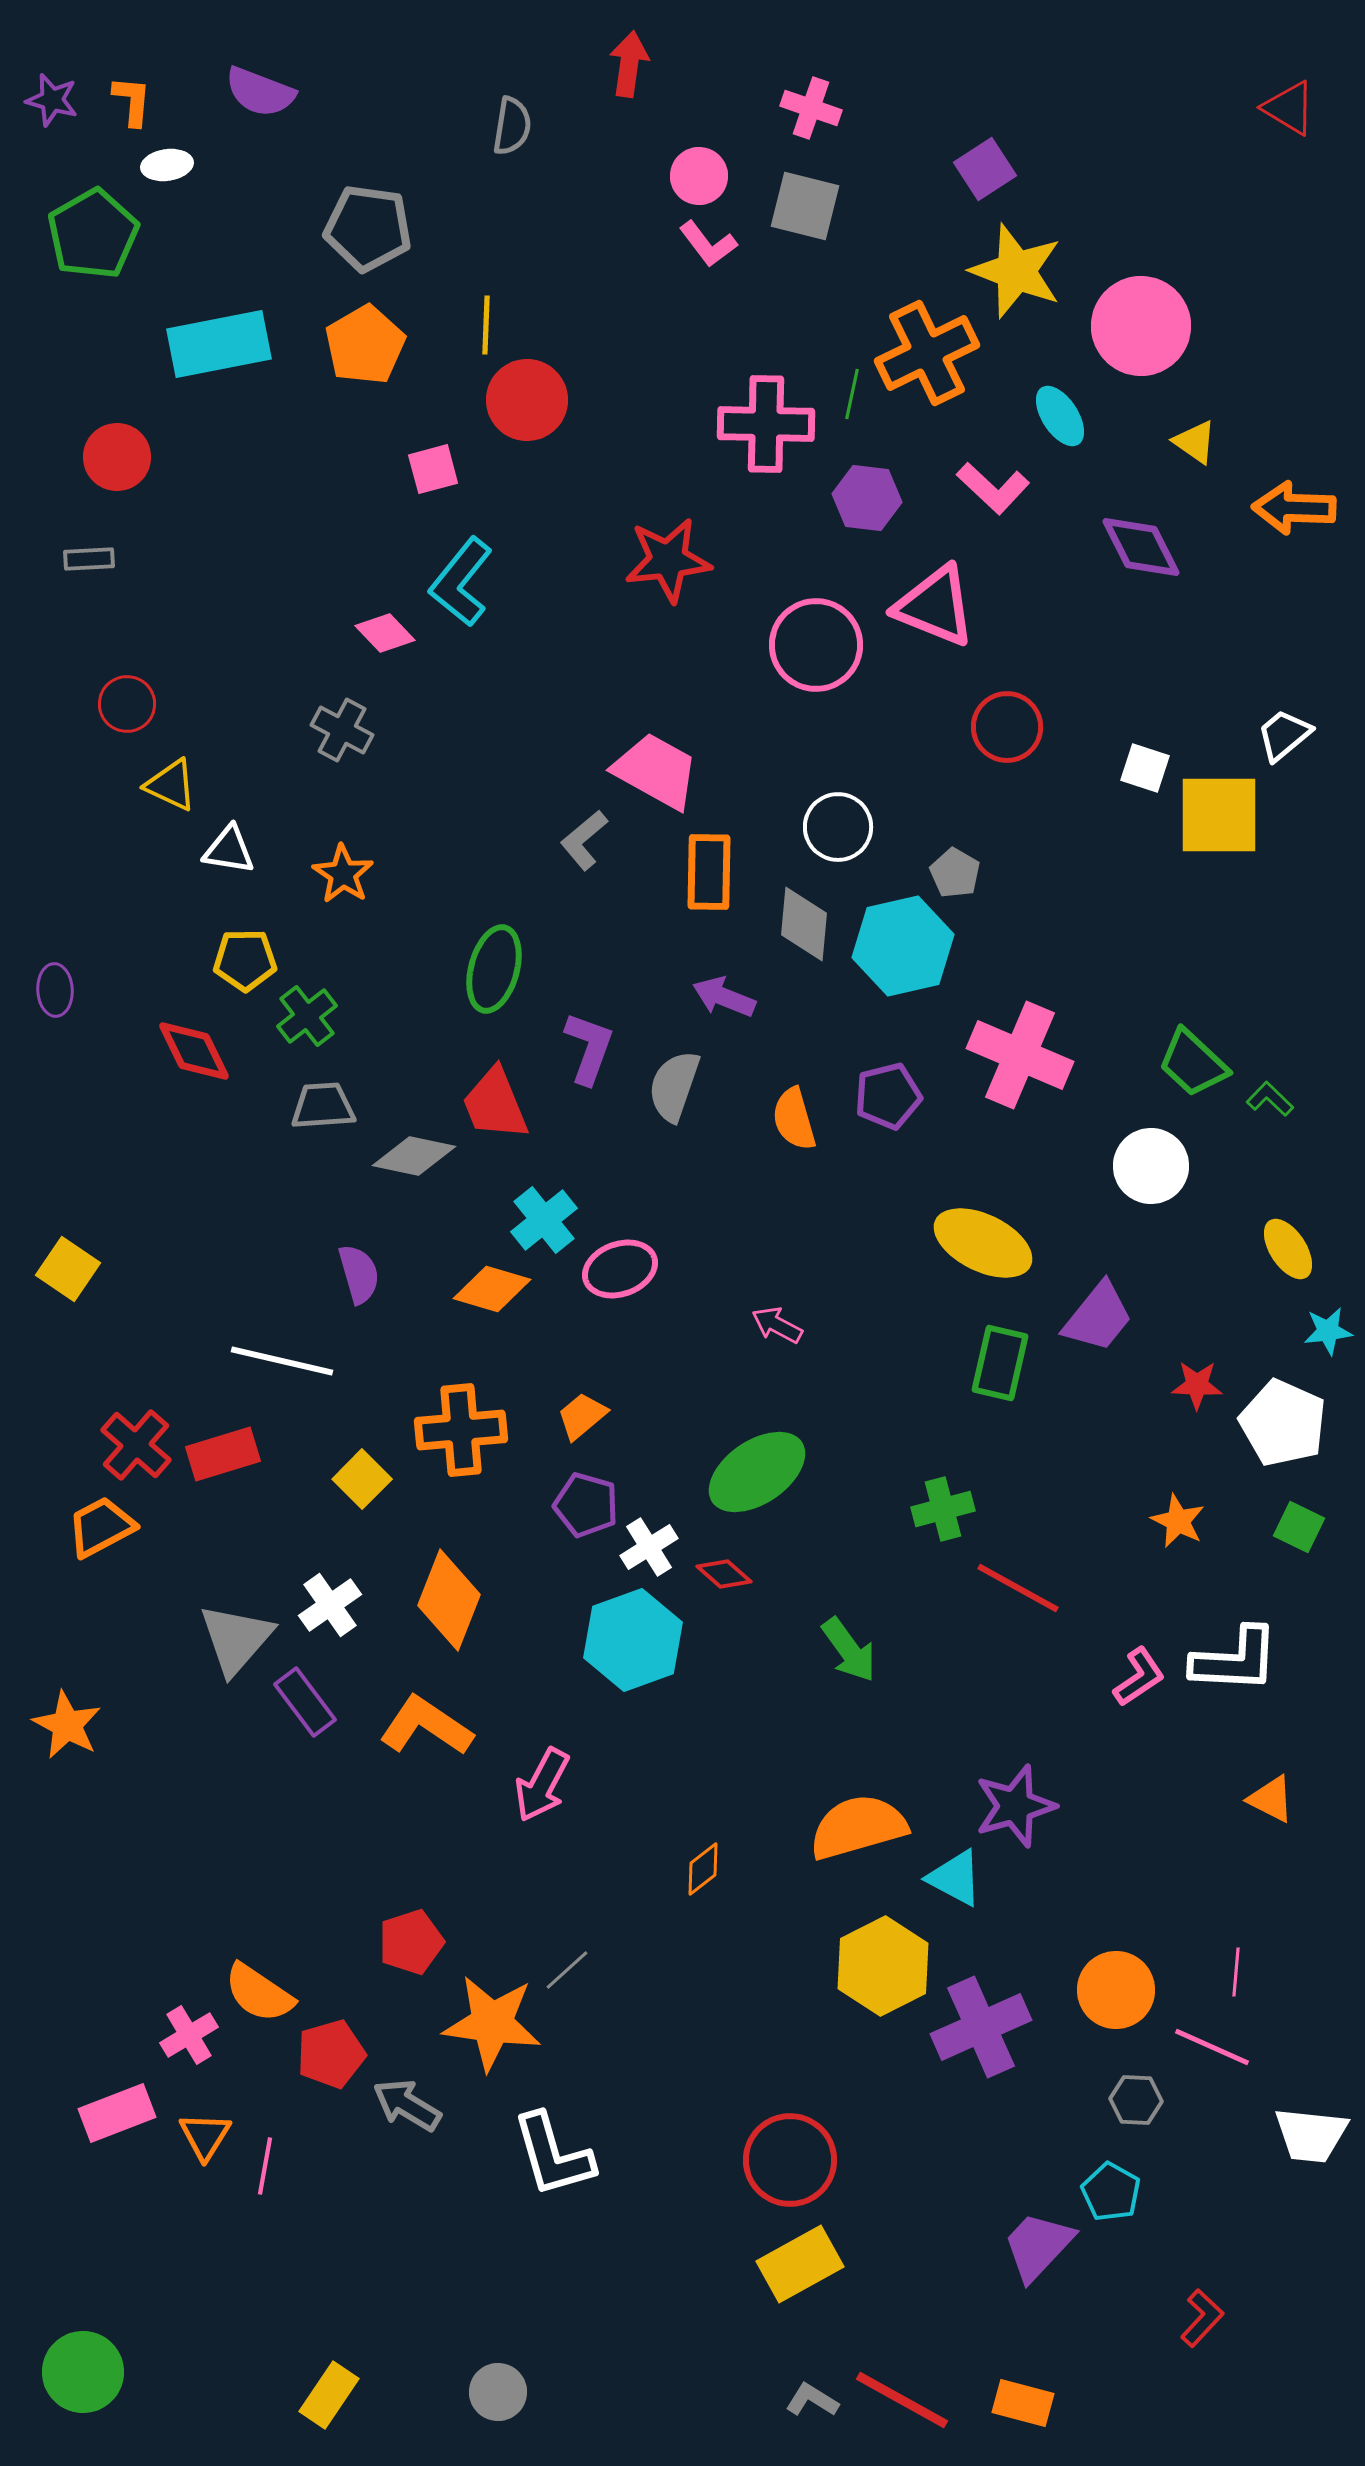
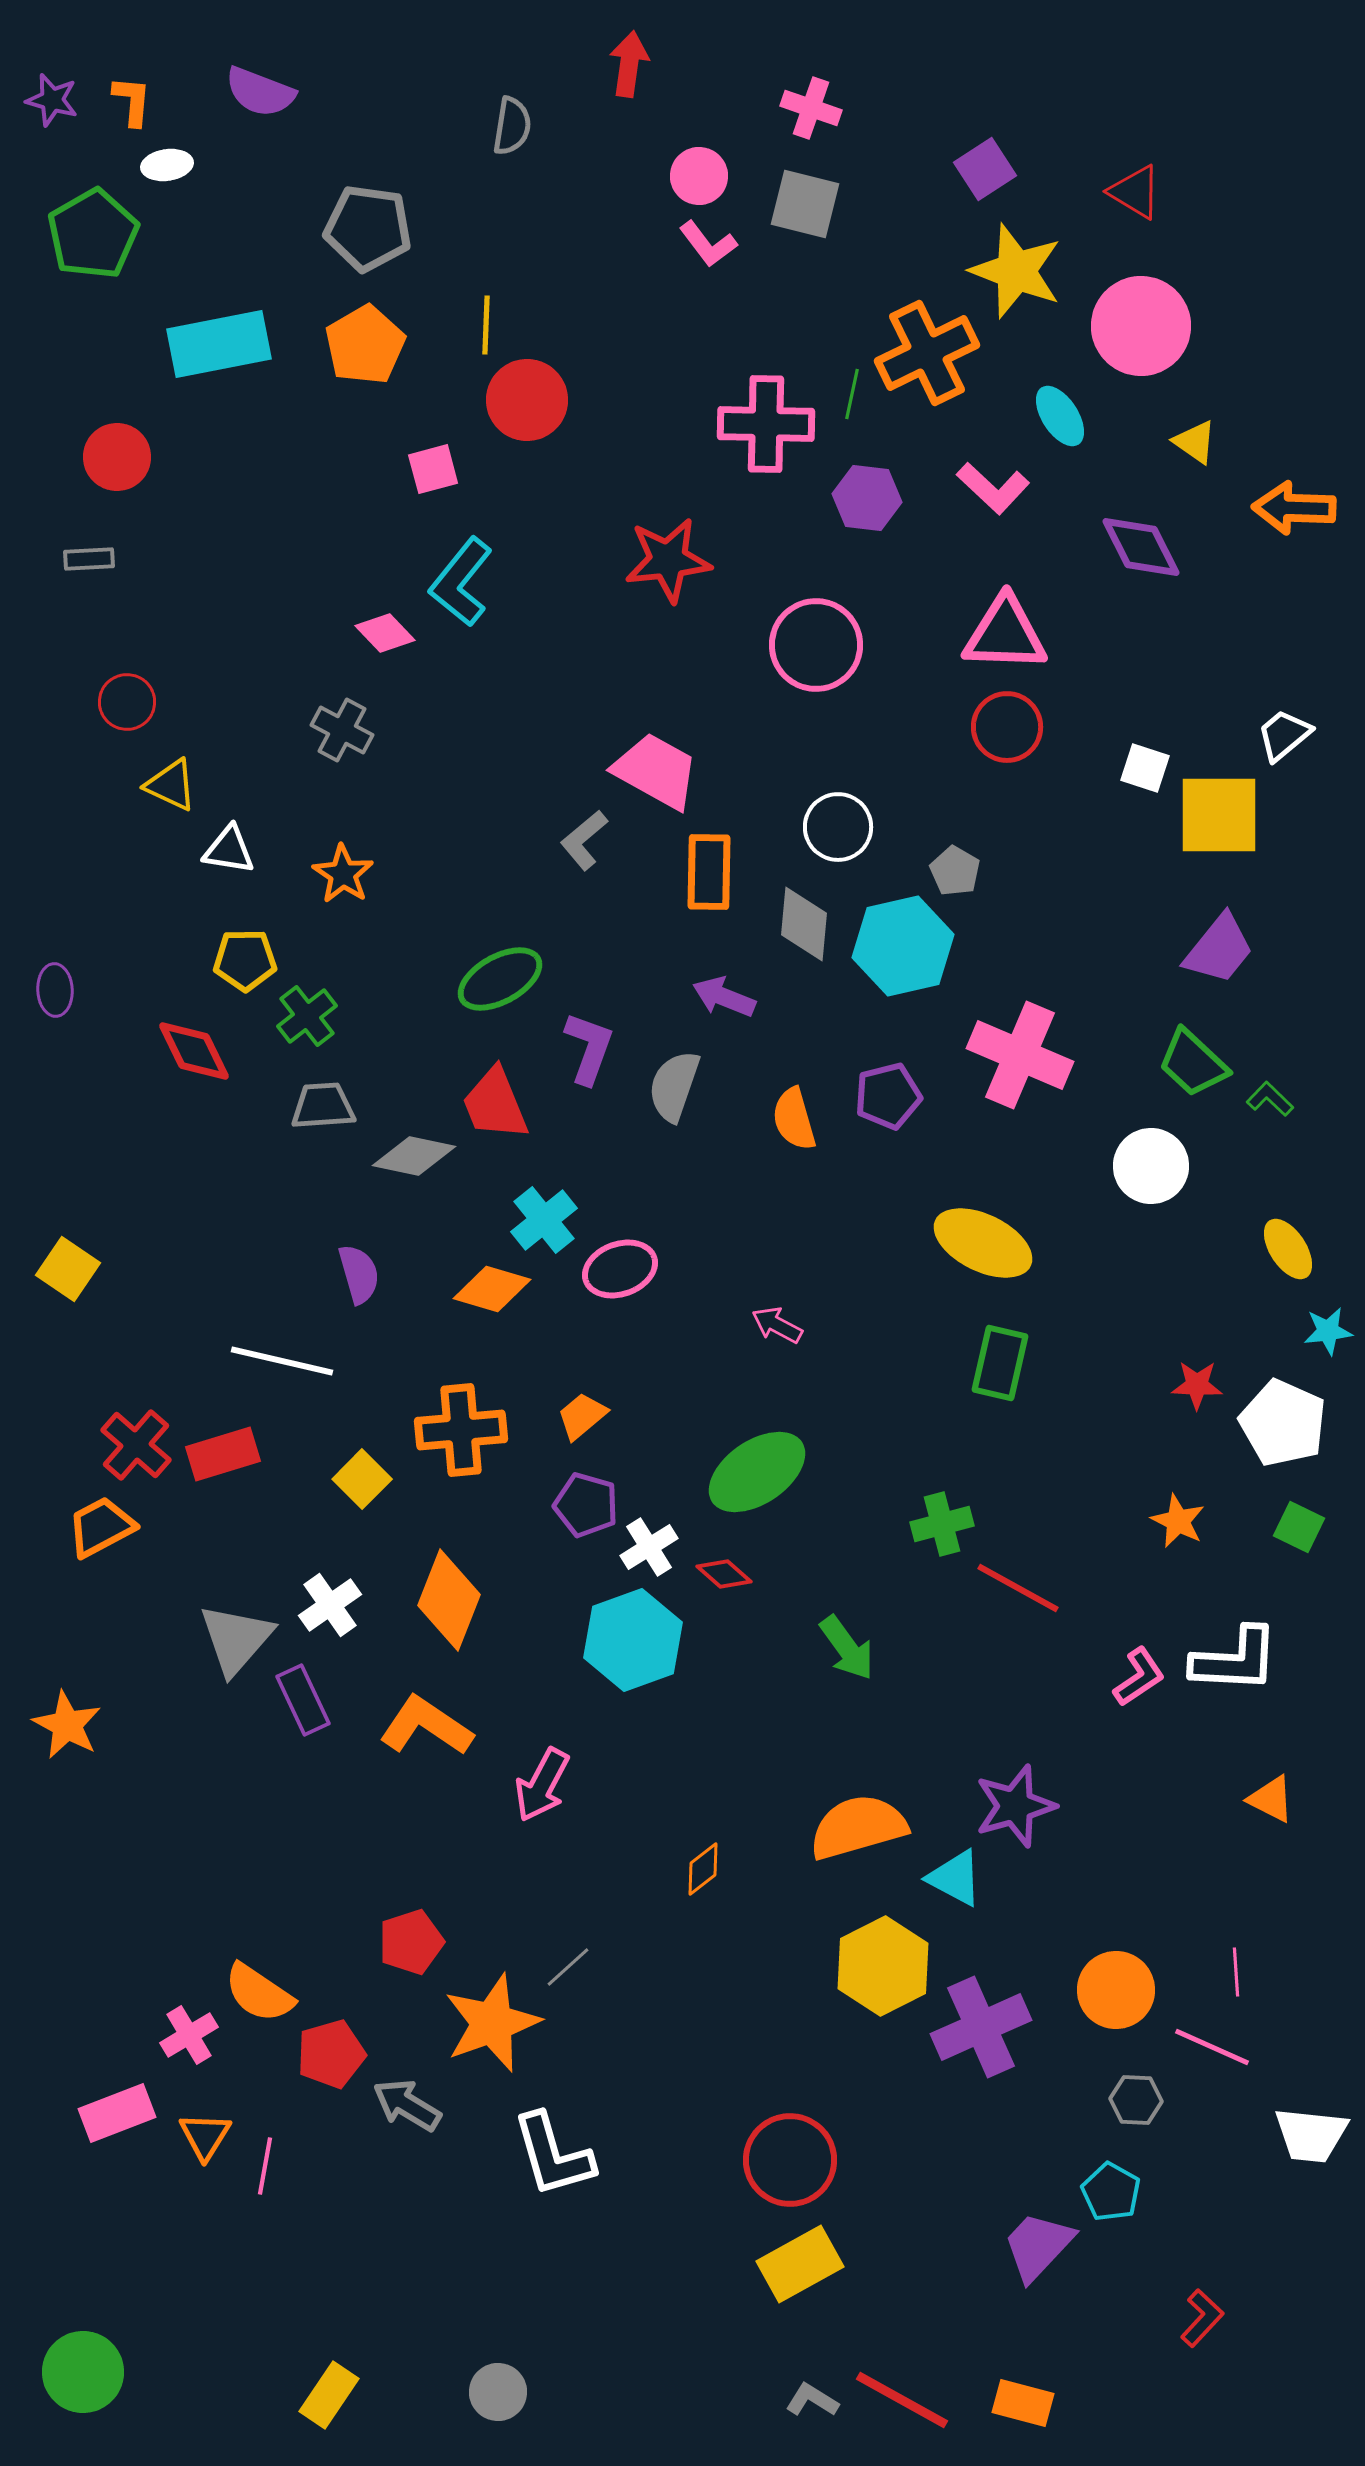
red triangle at (1289, 108): moved 154 px left, 84 px down
gray square at (805, 206): moved 2 px up
pink triangle at (935, 606): moved 70 px right, 28 px down; rotated 20 degrees counterclockwise
red circle at (127, 704): moved 2 px up
gray pentagon at (955, 873): moved 2 px up
green ellipse at (494, 969): moved 6 px right, 10 px down; rotated 46 degrees clockwise
purple trapezoid at (1098, 1317): moved 121 px right, 368 px up
green cross at (943, 1509): moved 1 px left, 15 px down
green arrow at (849, 1650): moved 2 px left, 2 px up
purple rectangle at (305, 1702): moved 2 px left, 2 px up; rotated 12 degrees clockwise
gray line at (567, 1970): moved 1 px right, 3 px up
pink line at (1236, 1972): rotated 9 degrees counterclockwise
orange star at (492, 2023): rotated 28 degrees counterclockwise
